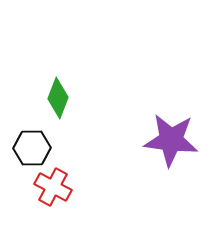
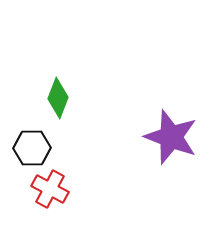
purple star: moved 3 px up; rotated 14 degrees clockwise
red cross: moved 3 px left, 2 px down
